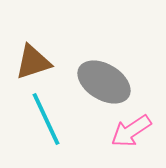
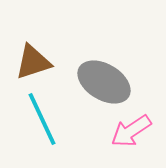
cyan line: moved 4 px left
